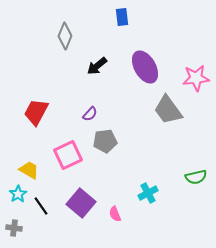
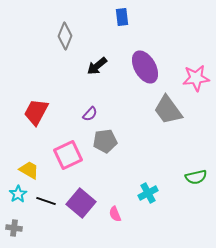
black line: moved 5 px right, 5 px up; rotated 36 degrees counterclockwise
